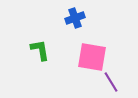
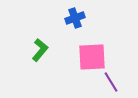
green L-shape: rotated 50 degrees clockwise
pink square: rotated 12 degrees counterclockwise
